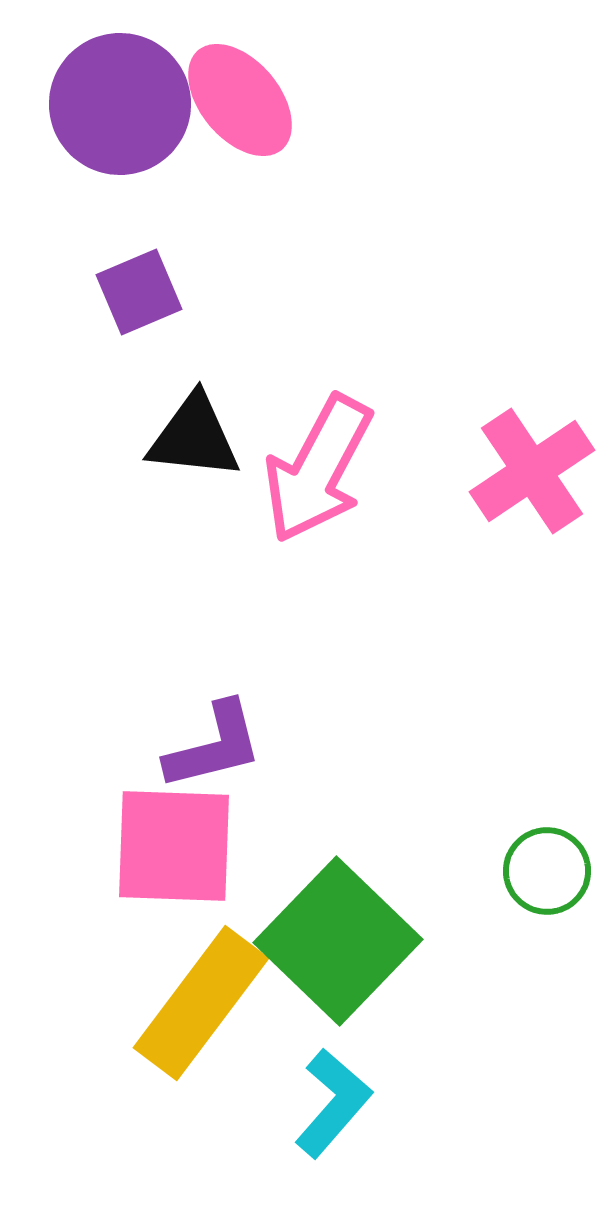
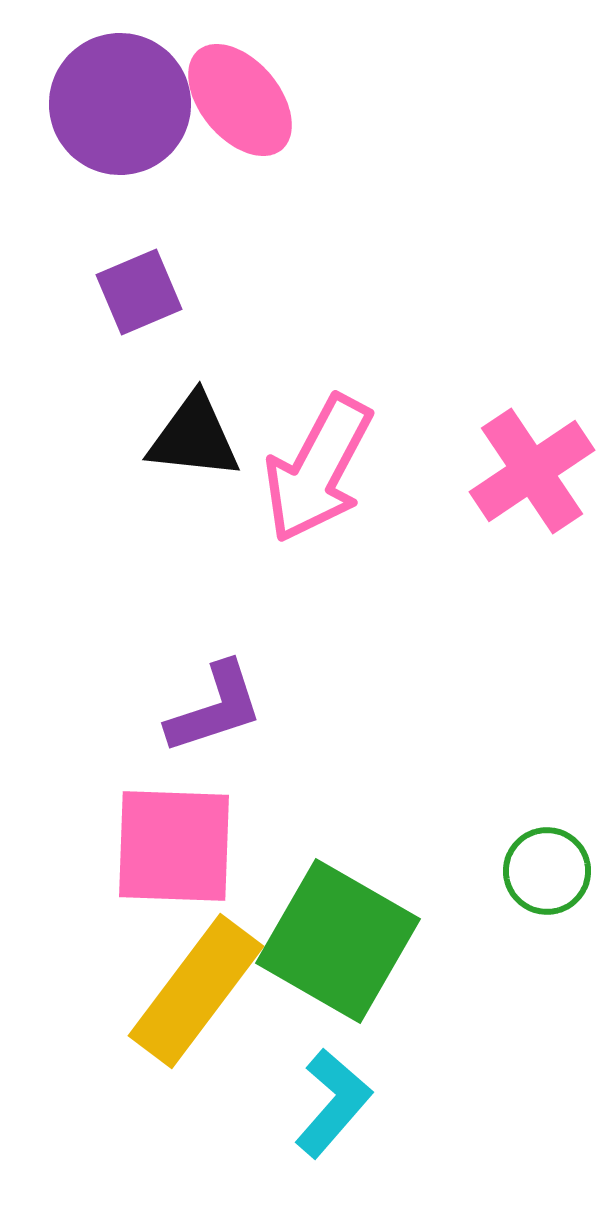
purple L-shape: moved 1 px right, 38 px up; rotated 4 degrees counterclockwise
green square: rotated 14 degrees counterclockwise
yellow rectangle: moved 5 px left, 12 px up
